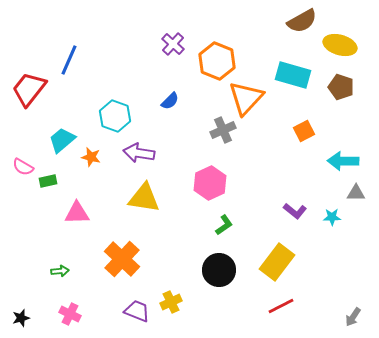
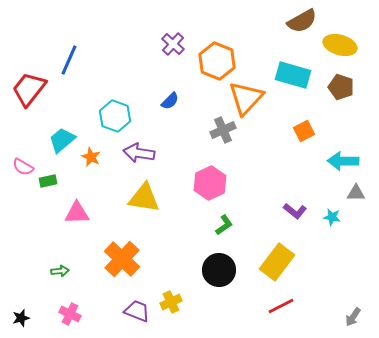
orange star: rotated 12 degrees clockwise
cyan star: rotated 12 degrees clockwise
